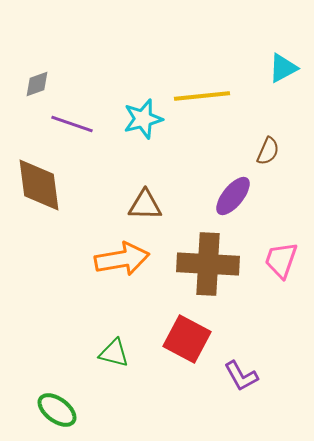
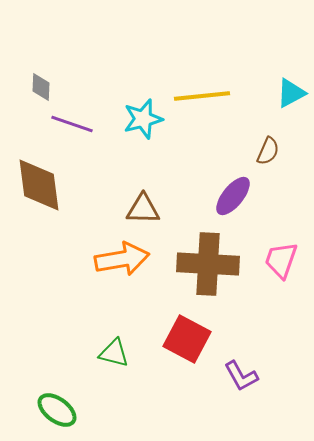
cyan triangle: moved 8 px right, 25 px down
gray diamond: moved 4 px right, 3 px down; rotated 68 degrees counterclockwise
brown triangle: moved 2 px left, 4 px down
